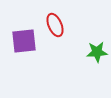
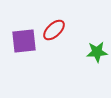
red ellipse: moved 1 px left, 5 px down; rotated 70 degrees clockwise
